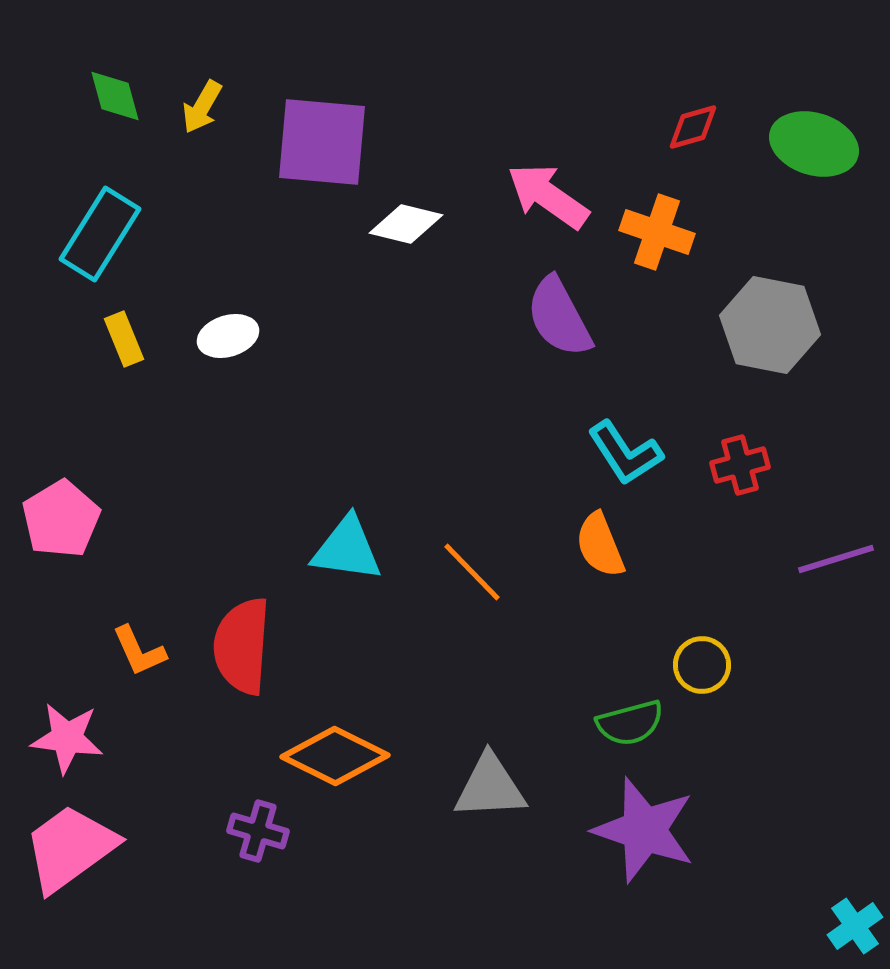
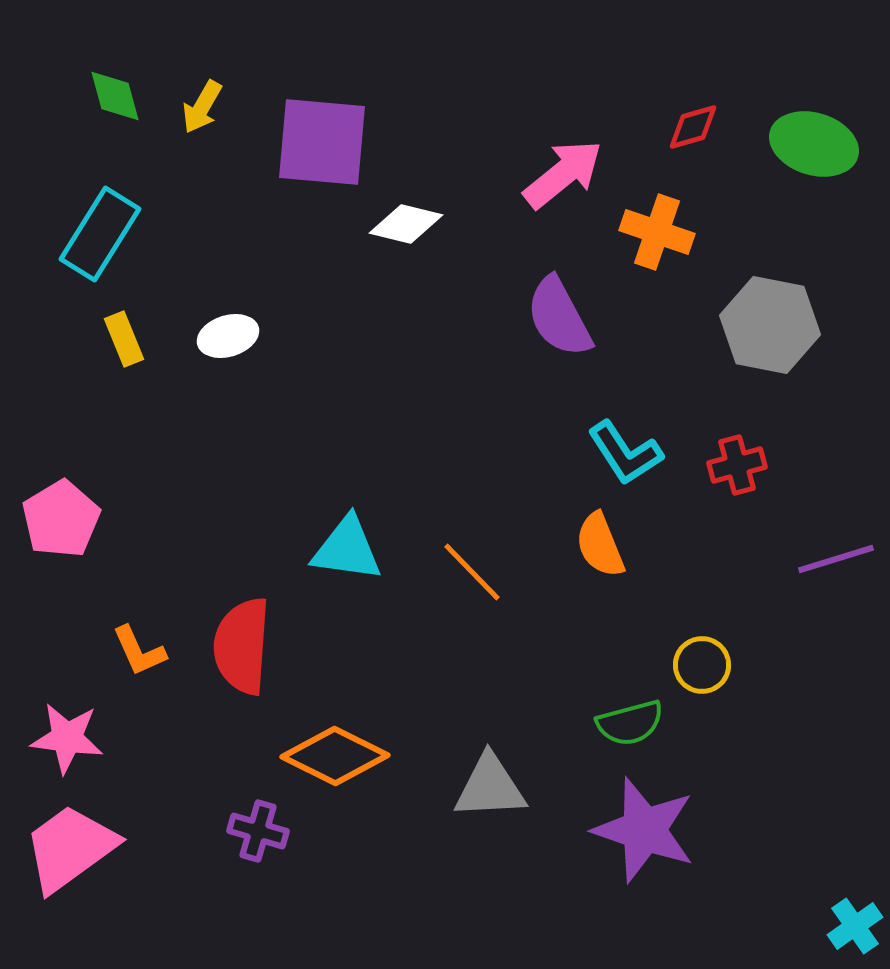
pink arrow: moved 15 px right, 22 px up; rotated 106 degrees clockwise
red cross: moved 3 px left
